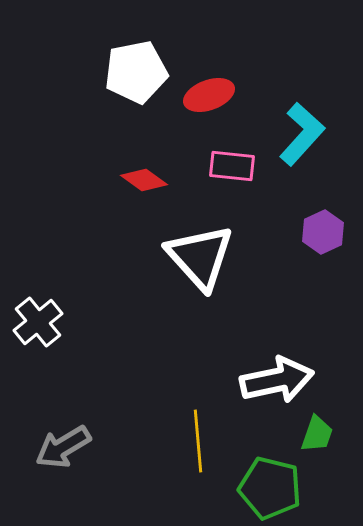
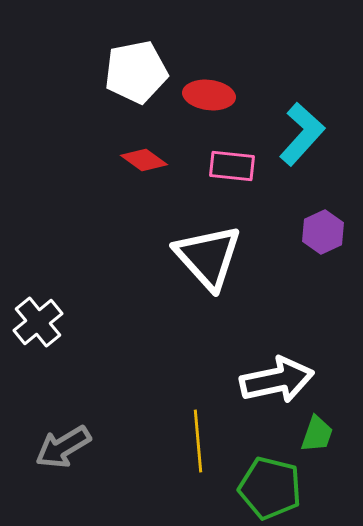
red ellipse: rotated 27 degrees clockwise
red diamond: moved 20 px up
white triangle: moved 8 px right
